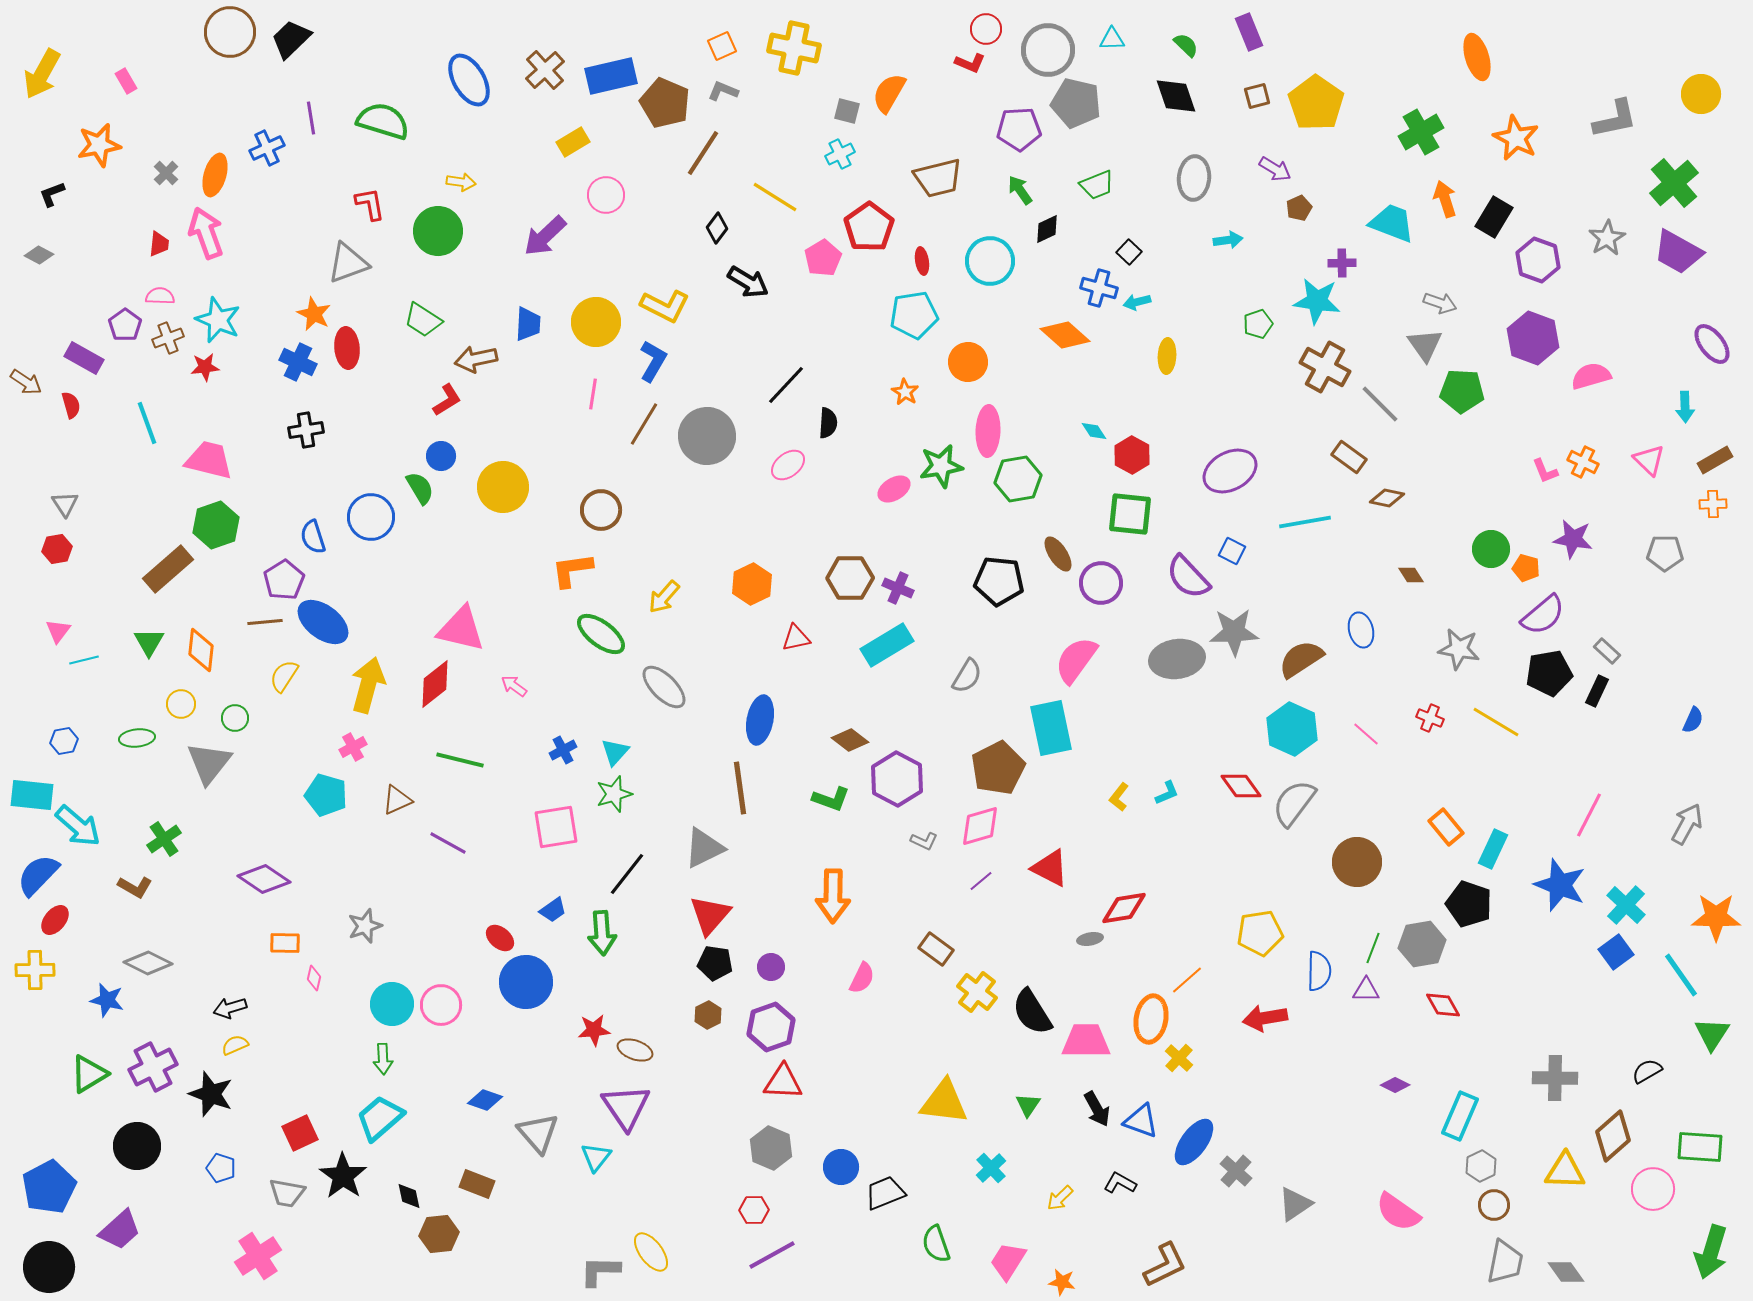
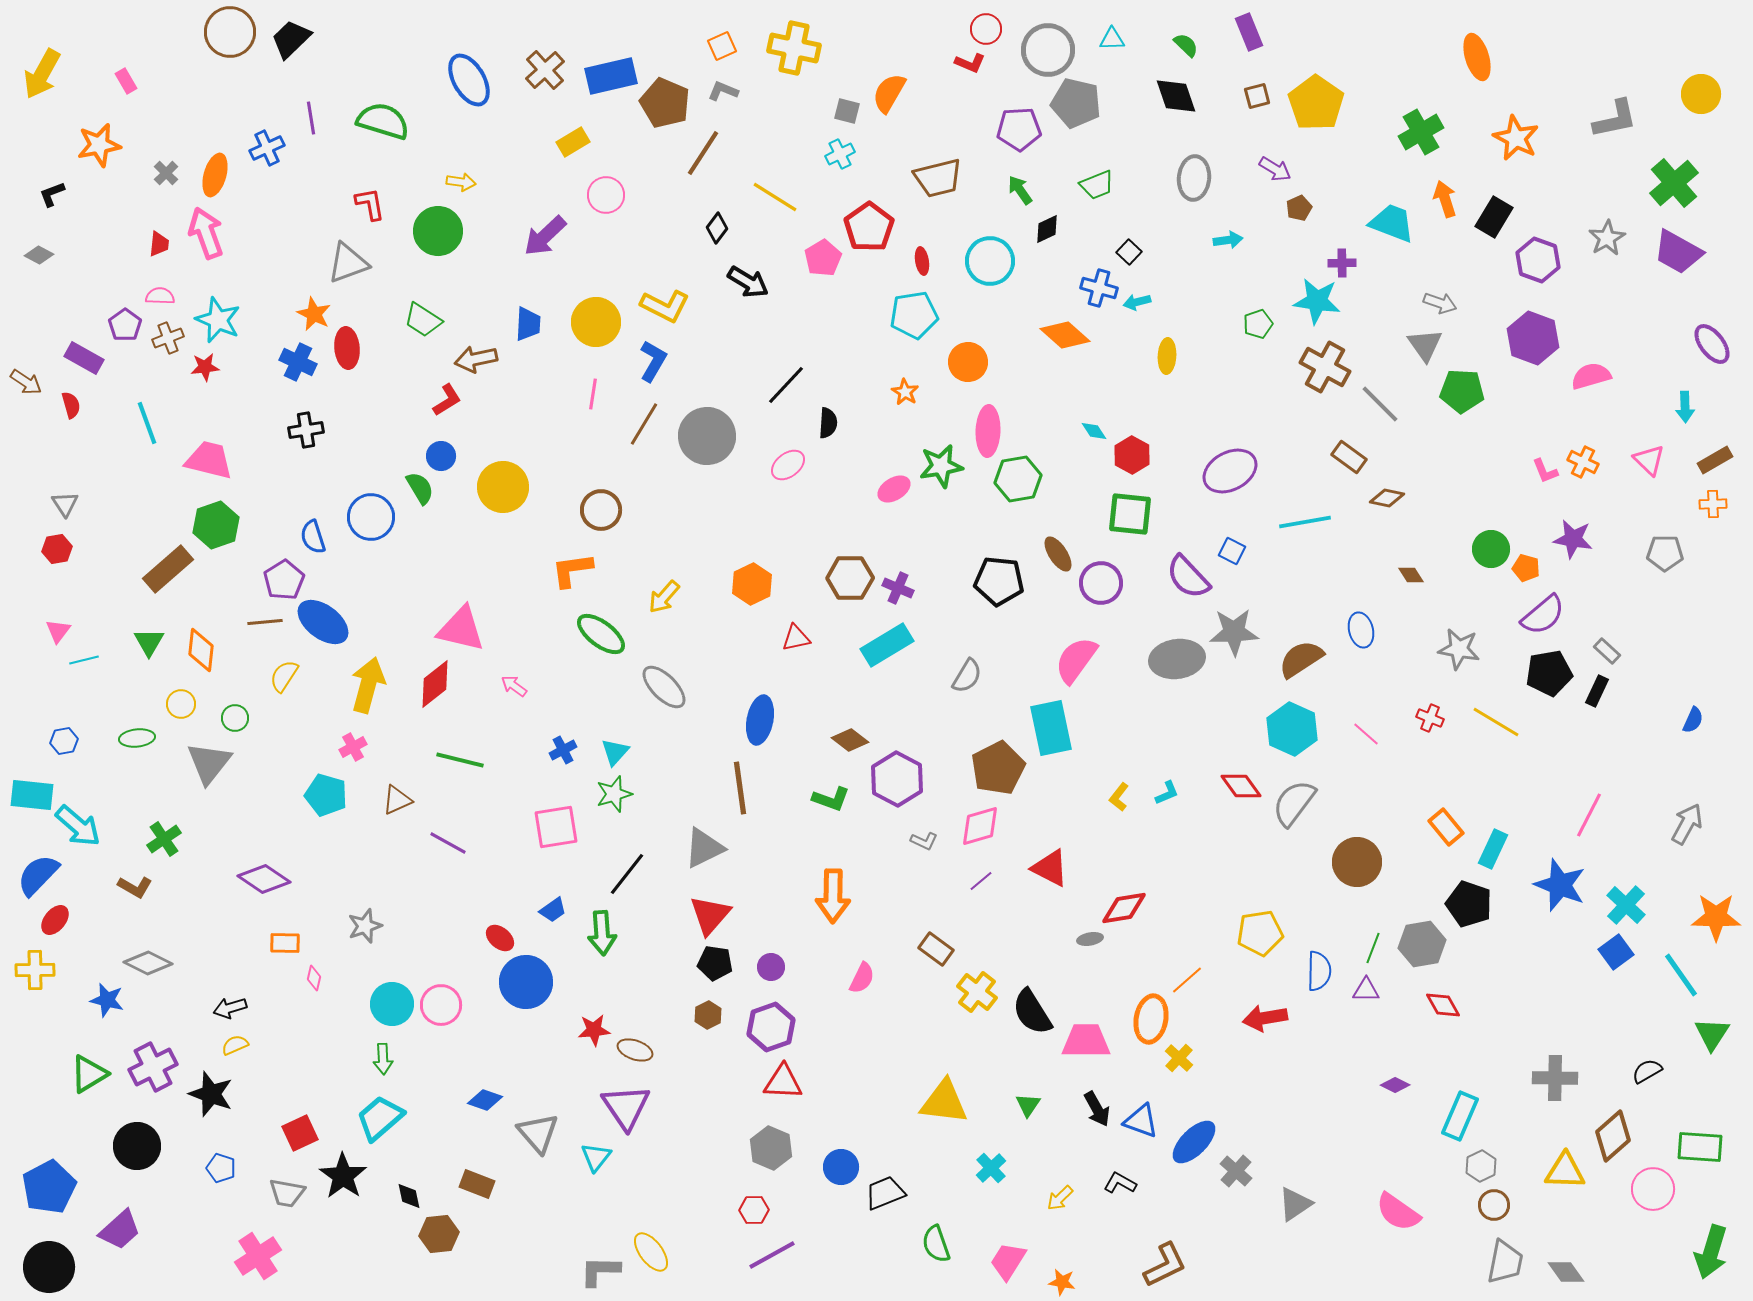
blue ellipse at (1194, 1142): rotated 9 degrees clockwise
